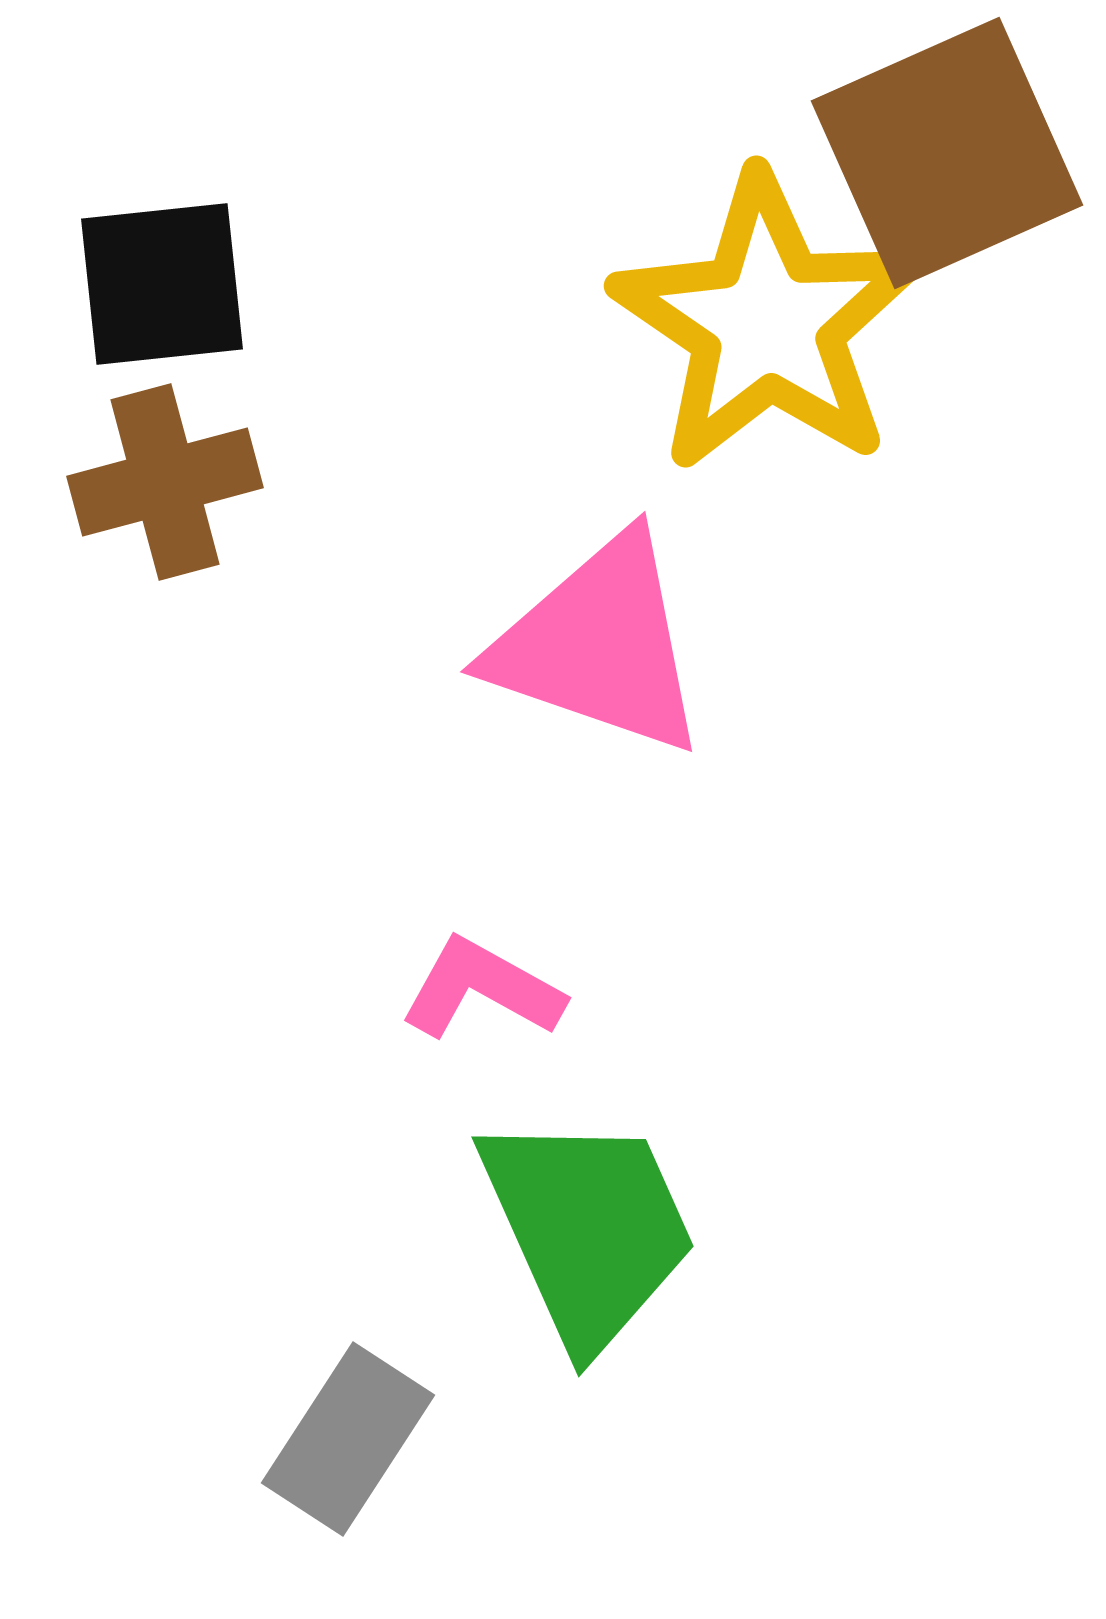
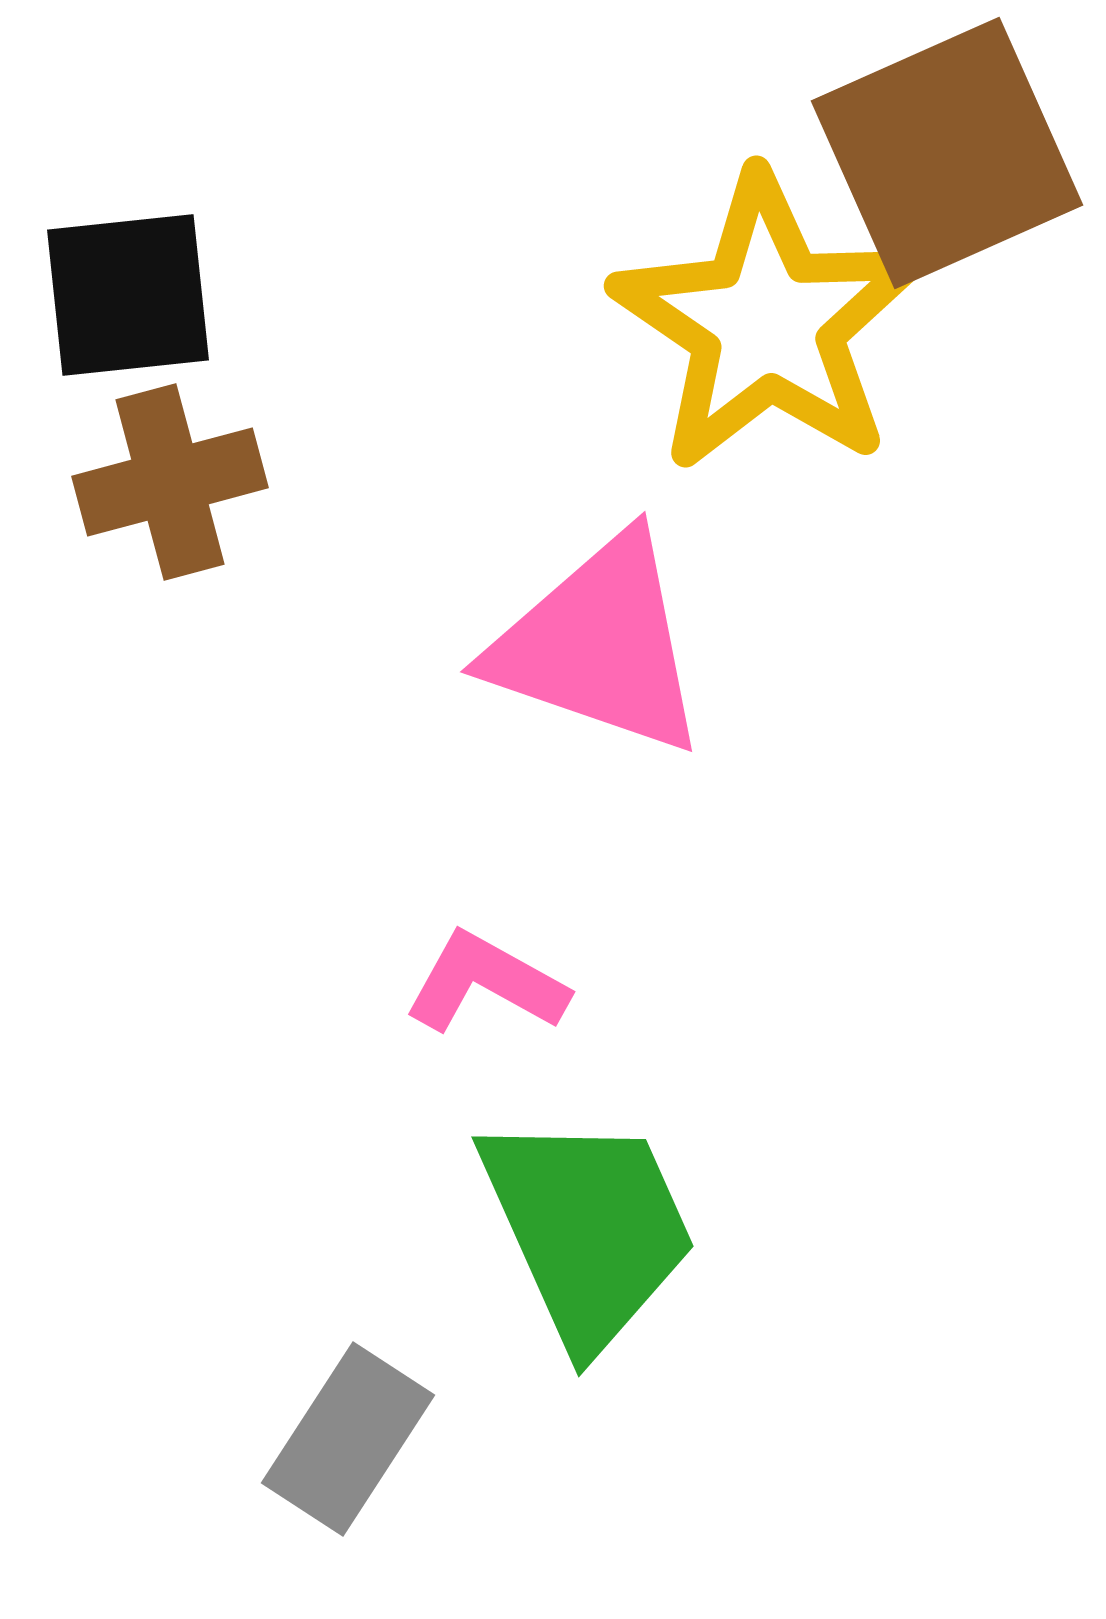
black square: moved 34 px left, 11 px down
brown cross: moved 5 px right
pink L-shape: moved 4 px right, 6 px up
